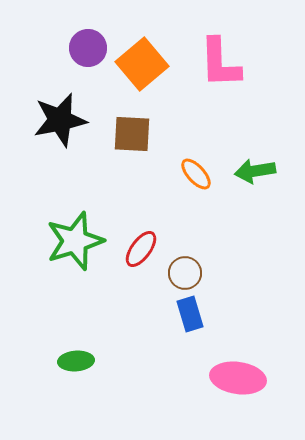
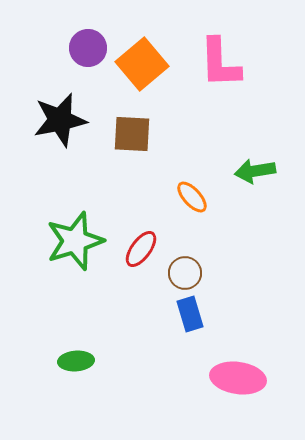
orange ellipse: moved 4 px left, 23 px down
